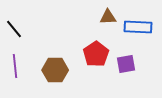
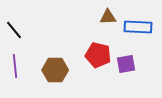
black line: moved 1 px down
red pentagon: moved 2 px right, 1 px down; rotated 25 degrees counterclockwise
